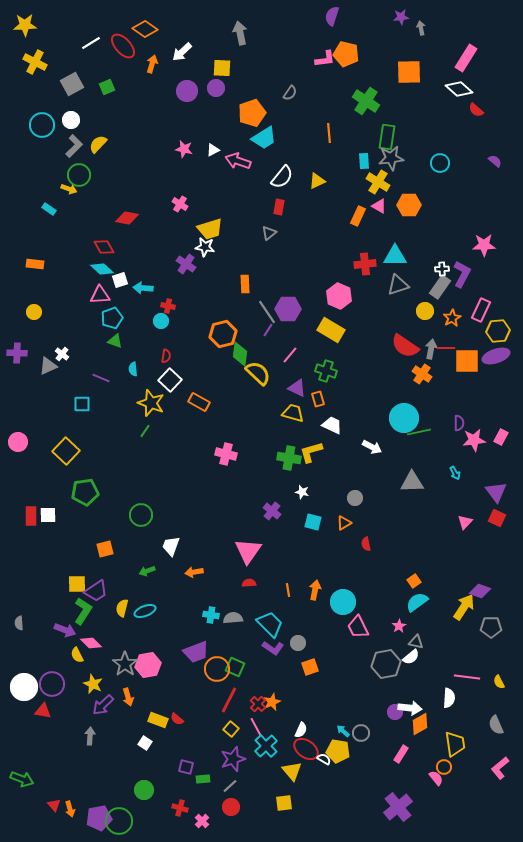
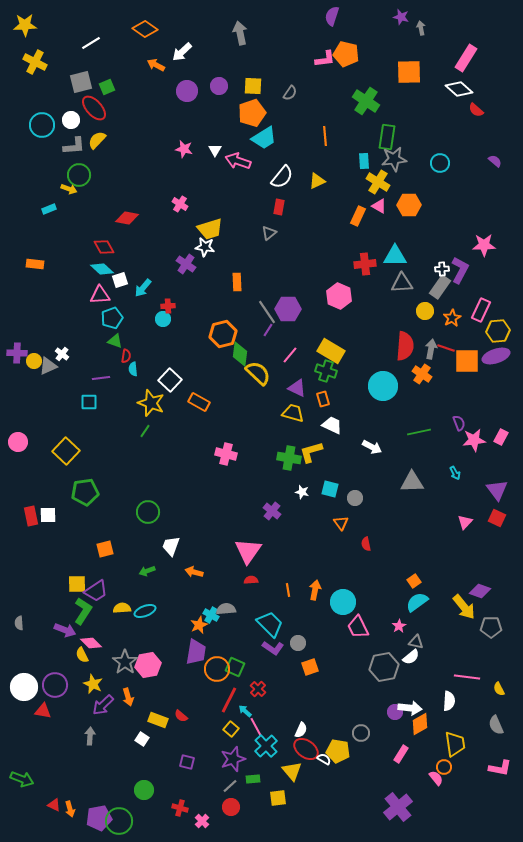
purple star at (401, 17): rotated 21 degrees clockwise
red ellipse at (123, 46): moved 29 px left, 62 px down
orange arrow at (152, 64): moved 4 px right, 1 px down; rotated 78 degrees counterclockwise
yellow square at (222, 68): moved 31 px right, 18 px down
gray square at (72, 84): moved 9 px right, 2 px up; rotated 15 degrees clockwise
purple circle at (216, 88): moved 3 px right, 2 px up
orange line at (329, 133): moved 4 px left, 3 px down
yellow semicircle at (98, 144): moved 1 px left, 4 px up
gray L-shape at (74, 146): rotated 40 degrees clockwise
white triangle at (213, 150): moved 2 px right; rotated 32 degrees counterclockwise
gray star at (391, 158): moved 3 px right, 1 px down
cyan rectangle at (49, 209): rotated 56 degrees counterclockwise
purple L-shape at (462, 274): moved 2 px left, 4 px up
orange rectangle at (245, 284): moved 8 px left, 2 px up
gray triangle at (398, 285): moved 4 px right, 2 px up; rotated 15 degrees clockwise
cyan arrow at (143, 288): rotated 54 degrees counterclockwise
red cross at (168, 306): rotated 16 degrees counterclockwise
yellow circle at (34, 312): moved 49 px down
cyan circle at (161, 321): moved 2 px right, 2 px up
yellow rectangle at (331, 330): moved 21 px down
red semicircle at (405, 346): rotated 120 degrees counterclockwise
red line at (446, 348): rotated 18 degrees clockwise
red semicircle at (166, 356): moved 40 px left
purple line at (101, 378): rotated 30 degrees counterclockwise
orange rectangle at (318, 399): moved 5 px right
cyan square at (82, 404): moved 7 px right, 2 px up
cyan circle at (404, 418): moved 21 px left, 32 px up
purple semicircle at (459, 423): rotated 21 degrees counterclockwise
purple triangle at (496, 492): moved 1 px right, 2 px up
green circle at (141, 515): moved 7 px right, 3 px up
red rectangle at (31, 516): rotated 12 degrees counterclockwise
cyan square at (313, 522): moved 17 px right, 33 px up
orange triangle at (344, 523): moved 3 px left; rotated 35 degrees counterclockwise
orange arrow at (194, 572): rotated 24 degrees clockwise
red semicircle at (249, 583): moved 2 px right, 3 px up
yellow arrow at (464, 607): rotated 108 degrees clockwise
yellow semicircle at (122, 608): rotated 72 degrees clockwise
cyan cross at (211, 615): rotated 21 degrees clockwise
gray semicircle at (233, 618): moved 7 px left, 9 px up
purple trapezoid at (196, 652): rotated 60 degrees counterclockwise
yellow semicircle at (77, 655): moved 5 px right
gray star at (125, 664): moved 2 px up
gray hexagon at (386, 664): moved 2 px left, 3 px down
yellow semicircle at (499, 682): moved 7 px down
purple circle at (52, 684): moved 3 px right, 1 px down
white semicircle at (449, 698): moved 3 px down
orange star at (272, 702): moved 73 px left, 77 px up
red cross at (258, 704): moved 15 px up
red semicircle at (177, 719): moved 4 px right, 3 px up
cyan arrow at (343, 731): moved 98 px left, 20 px up
white square at (145, 743): moved 3 px left, 4 px up
purple square at (186, 767): moved 1 px right, 5 px up
pink L-shape at (500, 768): rotated 130 degrees counterclockwise
green rectangle at (203, 779): moved 50 px right
yellow square at (284, 803): moved 6 px left, 5 px up
red triangle at (54, 805): rotated 24 degrees counterclockwise
